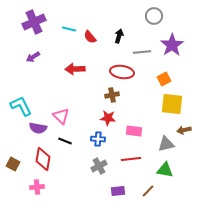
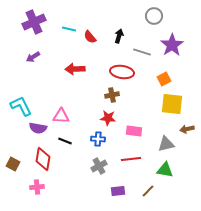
gray line: rotated 24 degrees clockwise
pink triangle: rotated 42 degrees counterclockwise
brown arrow: moved 3 px right, 1 px up
